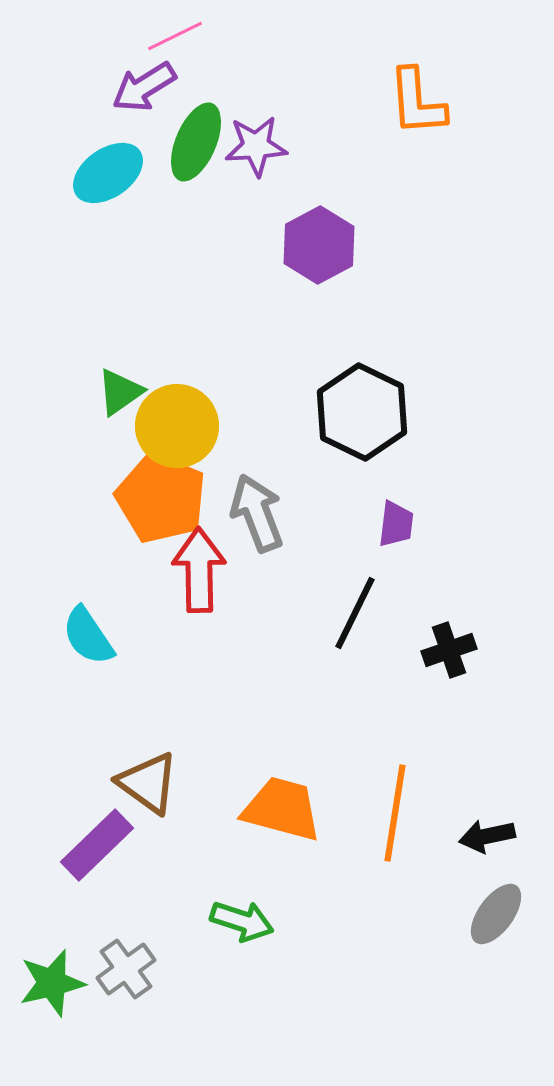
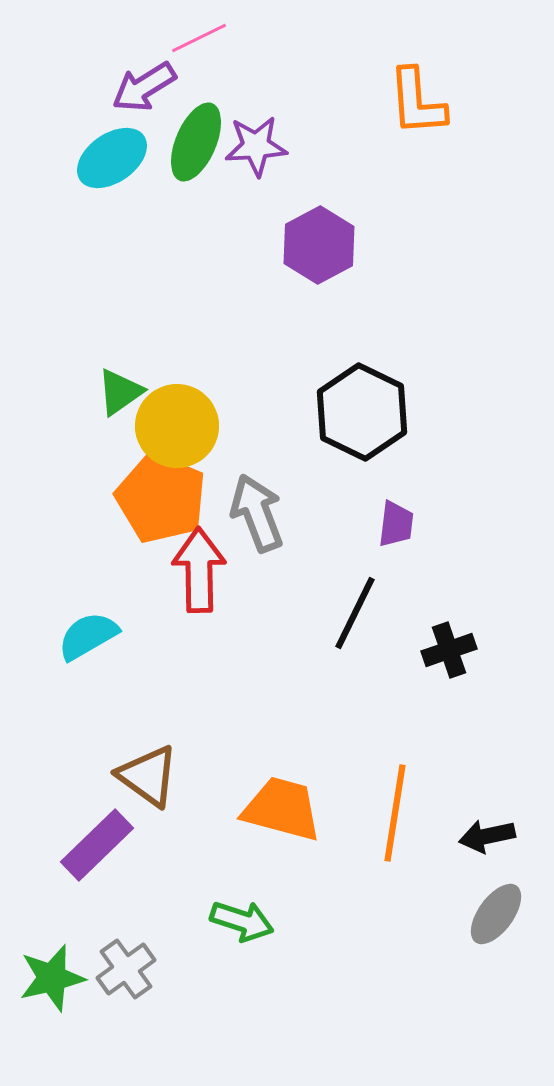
pink line: moved 24 px right, 2 px down
cyan ellipse: moved 4 px right, 15 px up
cyan semicircle: rotated 94 degrees clockwise
brown triangle: moved 7 px up
green star: moved 5 px up
